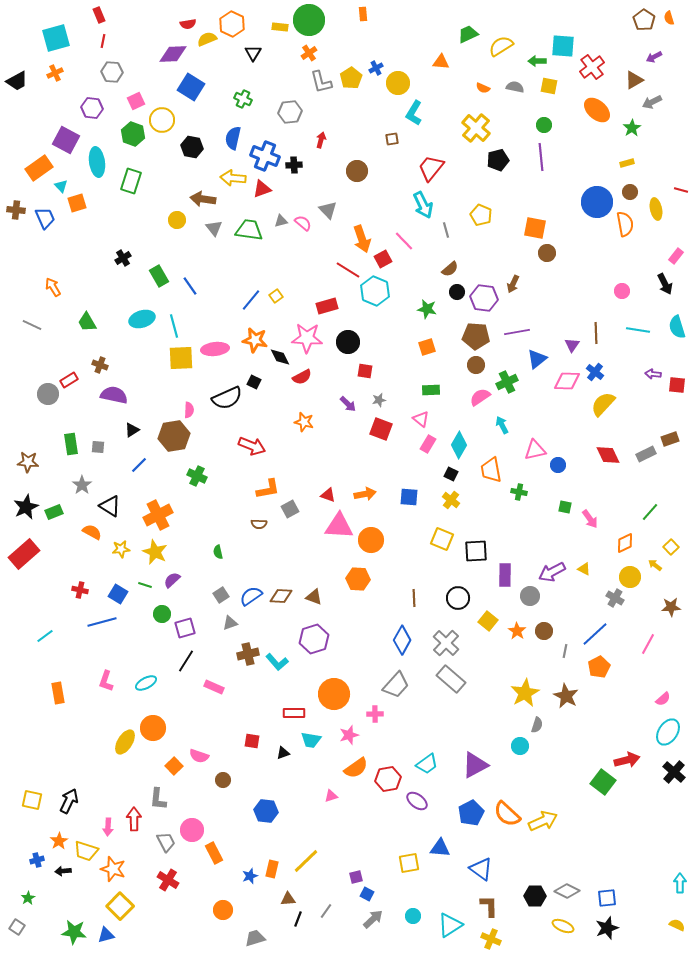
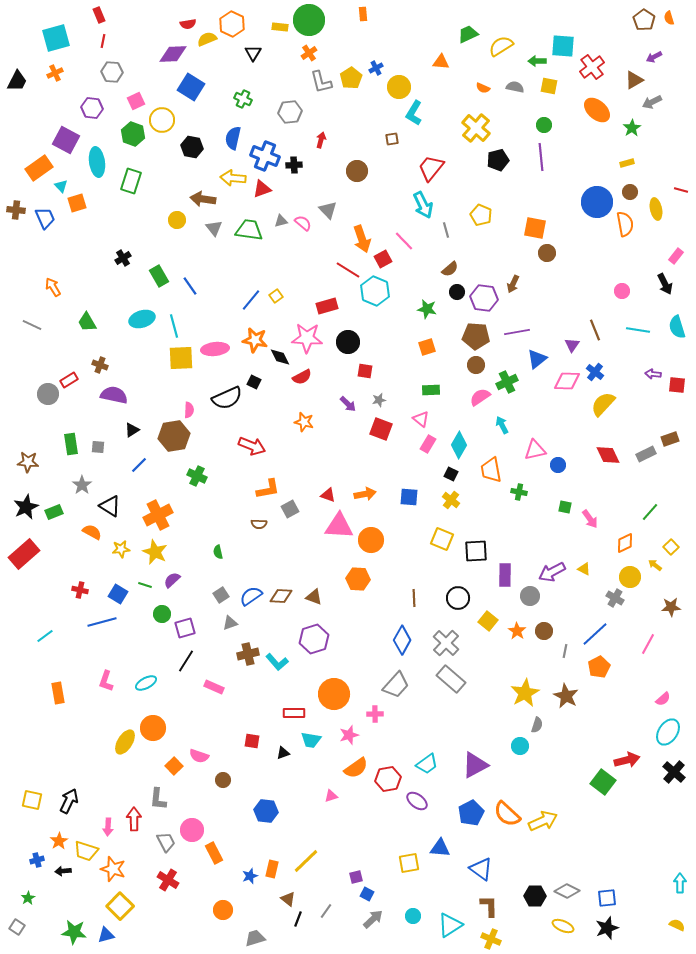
black trapezoid at (17, 81): rotated 35 degrees counterclockwise
yellow circle at (398, 83): moved 1 px right, 4 px down
brown line at (596, 333): moved 1 px left, 3 px up; rotated 20 degrees counterclockwise
brown triangle at (288, 899): rotated 42 degrees clockwise
